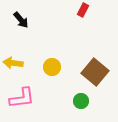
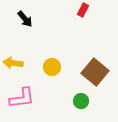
black arrow: moved 4 px right, 1 px up
